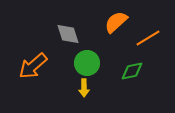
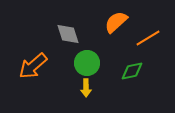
yellow arrow: moved 2 px right
